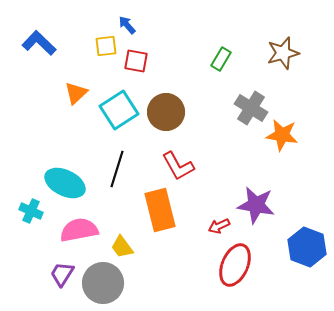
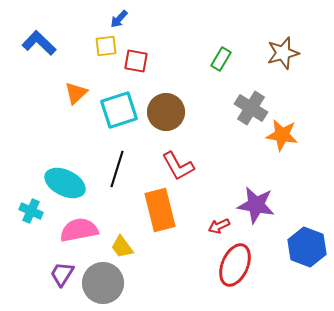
blue arrow: moved 8 px left, 6 px up; rotated 96 degrees counterclockwise
cyan square: rotated 15 degrees clockwise
